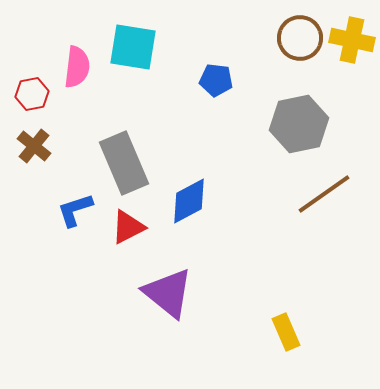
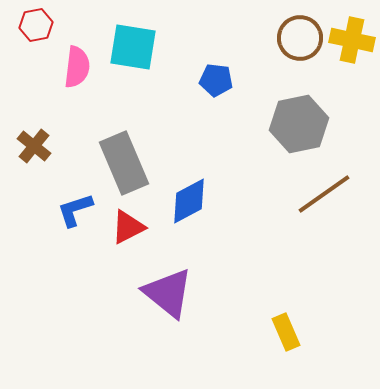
red hexagon: moved 4 px right, 69 px up
